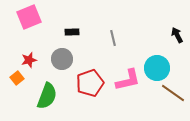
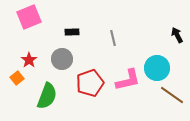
red star: rotated 21 degrees counterclockwise
brown line: moved 1 px left, 2 px down
